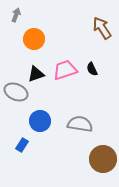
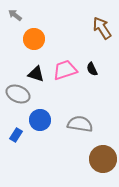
gray arrow: moved 1 px left; rotated 72 degrees counterclockwise
black triangle: rotated 36 degrees clockwise
gray ellipse: moved 2 px right, 2 px down
blue circle: moved 1 px up
blue rectangle: moved 6 px left, 10 px up
